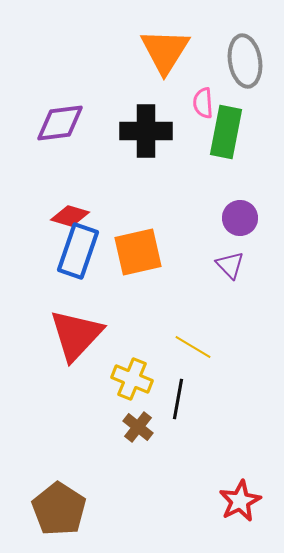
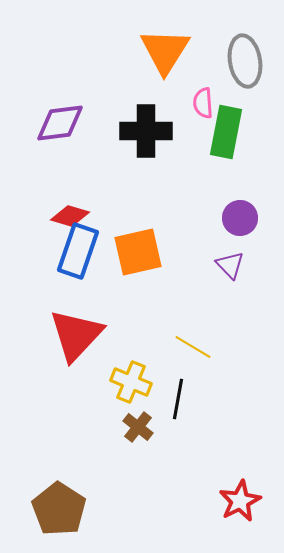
yellow cross: moved 1 px left, 3 px down
